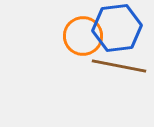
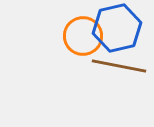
blue hexagon: rotated 6 degrees counterclockwise
